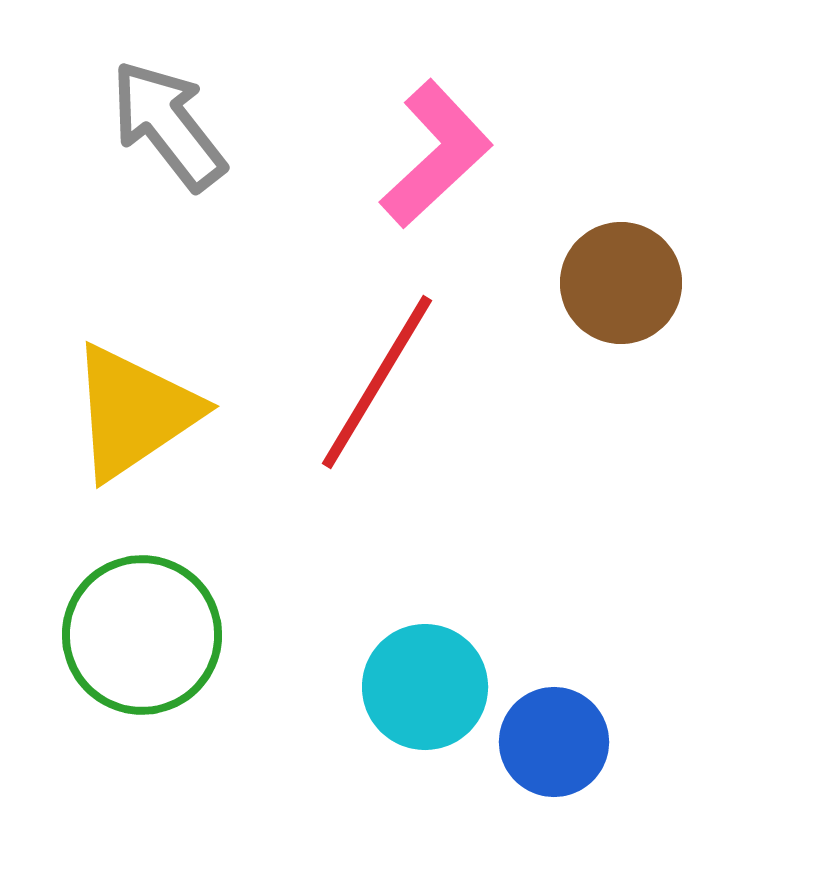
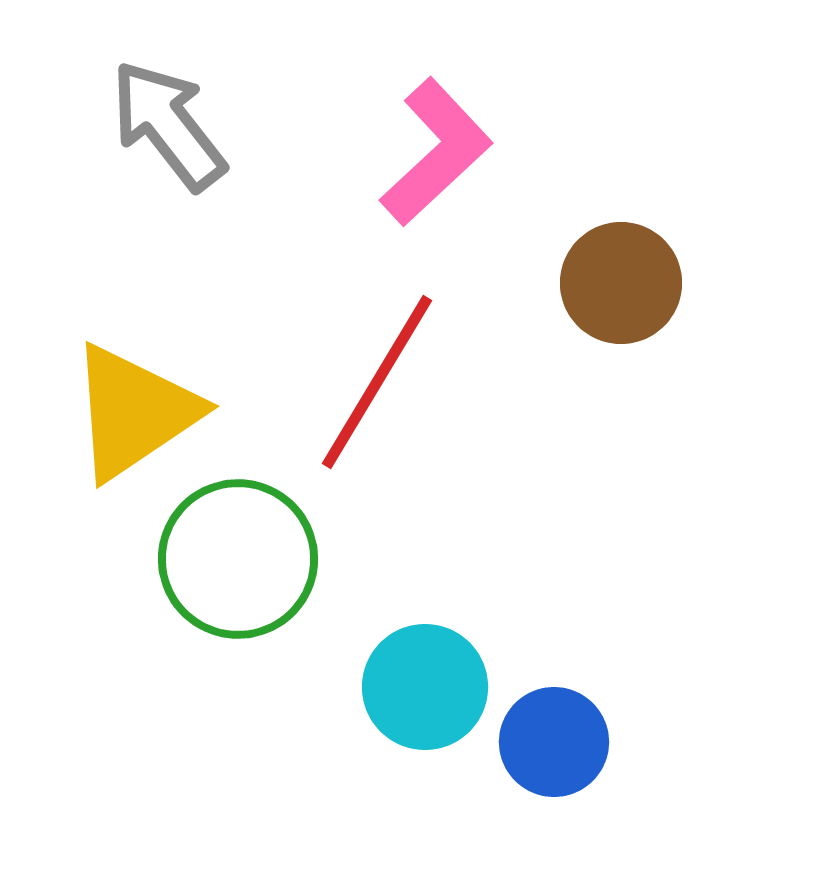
pink L-shape: moved 2 px up
green circle: moved 96 px right, 76 px up
